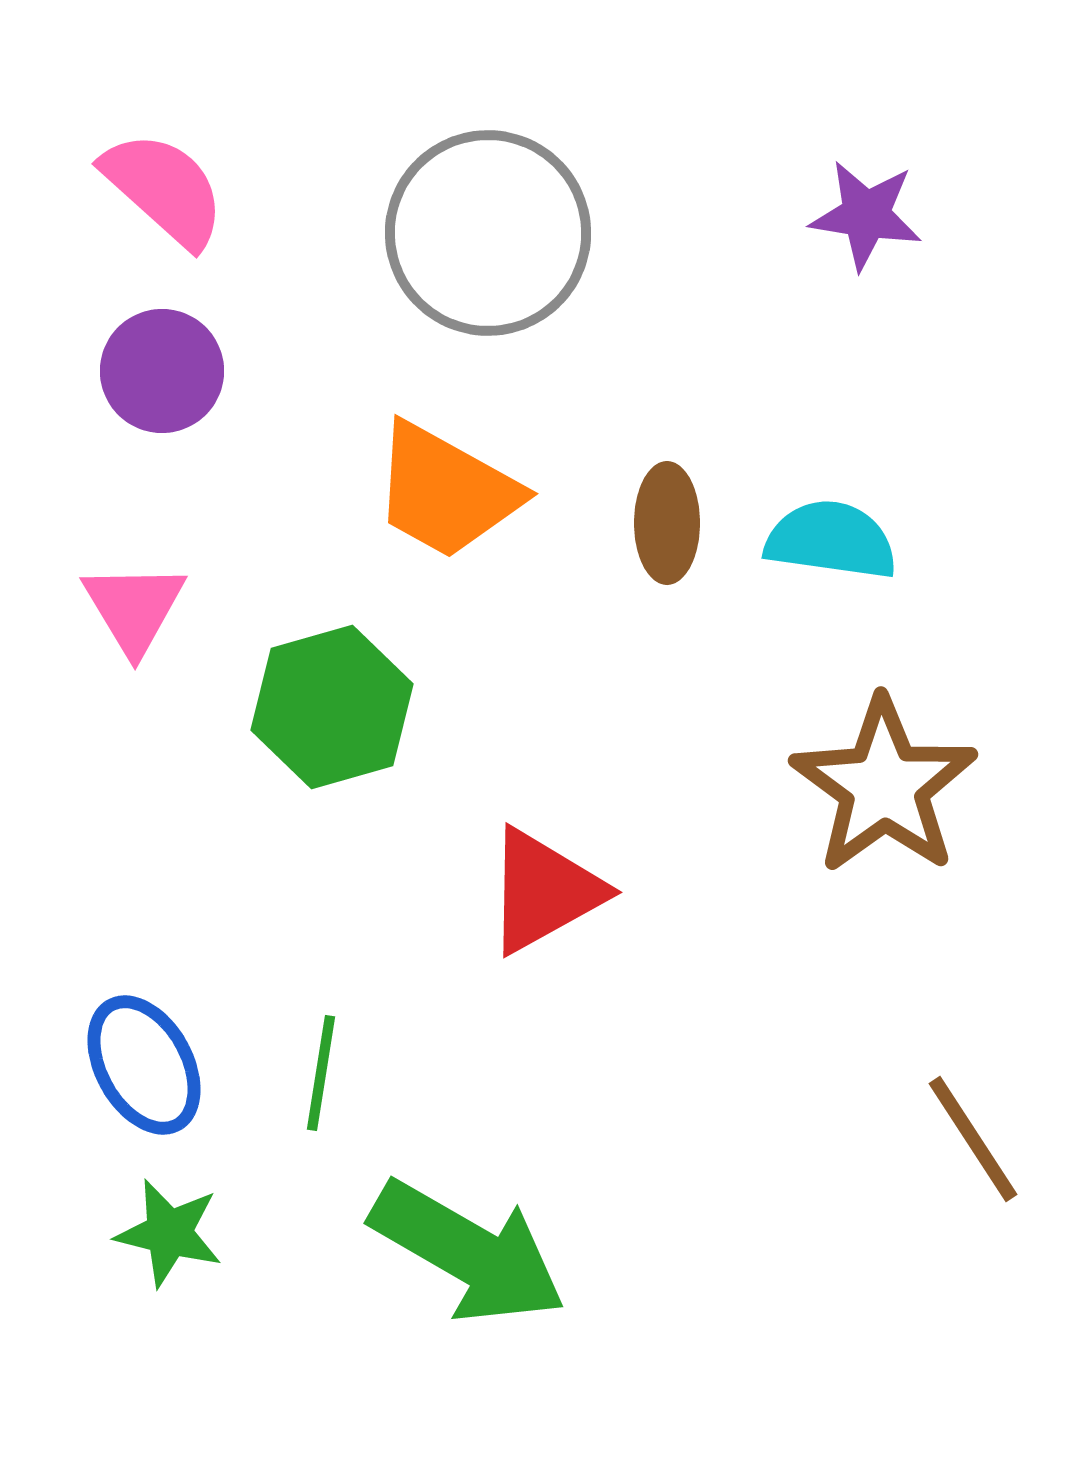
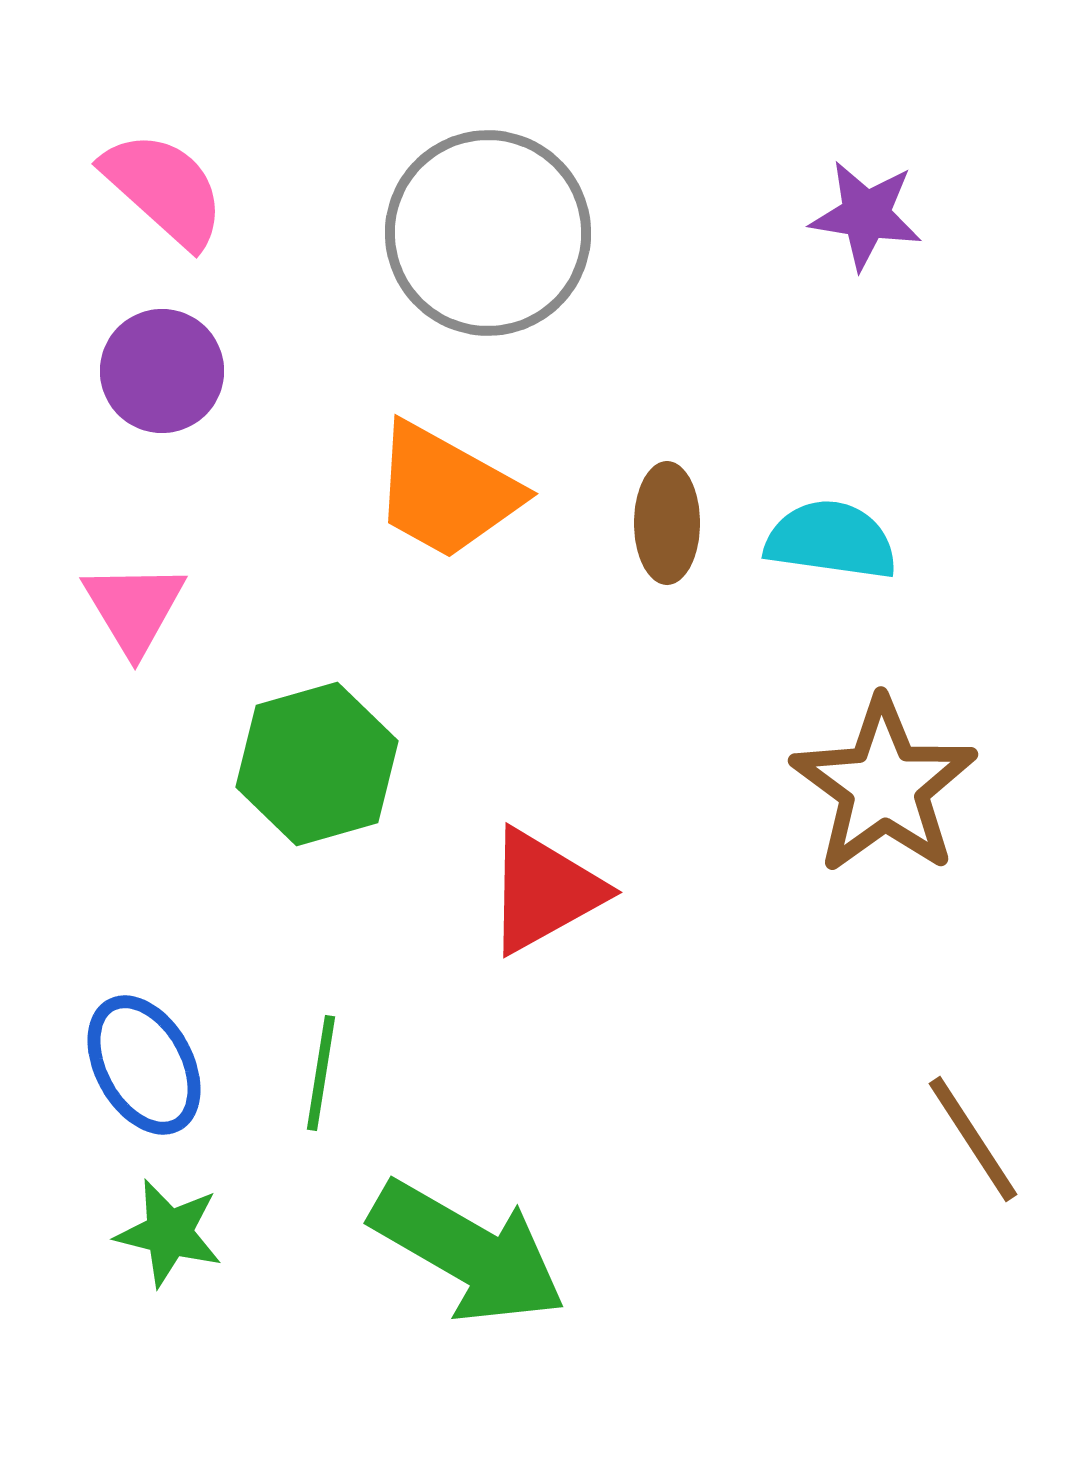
green hexagon: moved 15 px left, 57 px down
